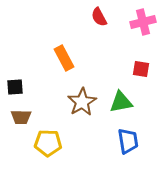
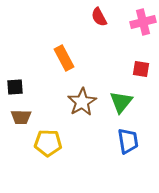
green triangle: rotated 40 degrees counterclockwise
